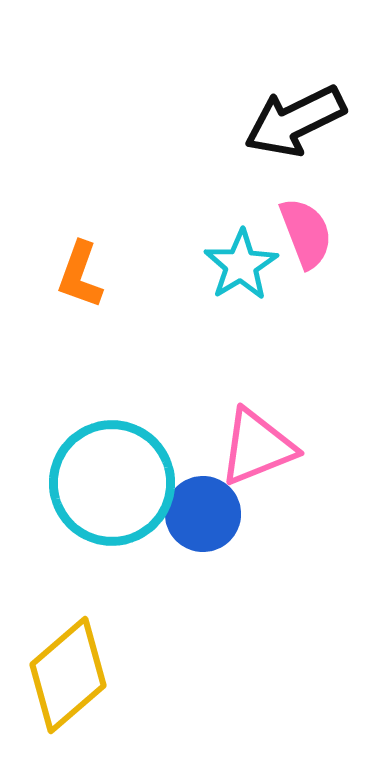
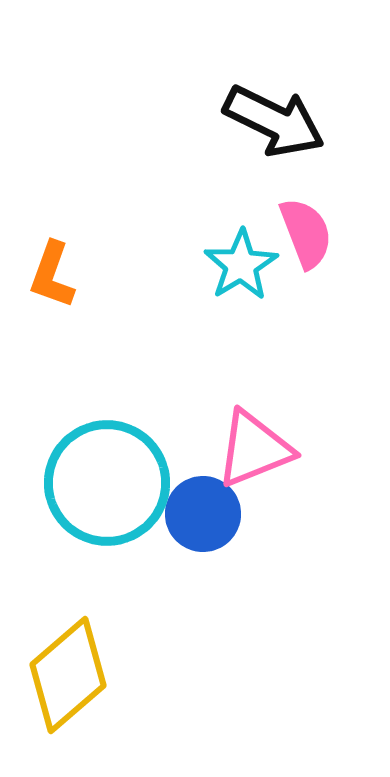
black arrow: moved 21 px left; rotated 128 degrees counterclockwise
orange L-shape: moved 28 px left
pink triangle: moved 3 px left, 2 px down
cyan circle: moved 5 px left
